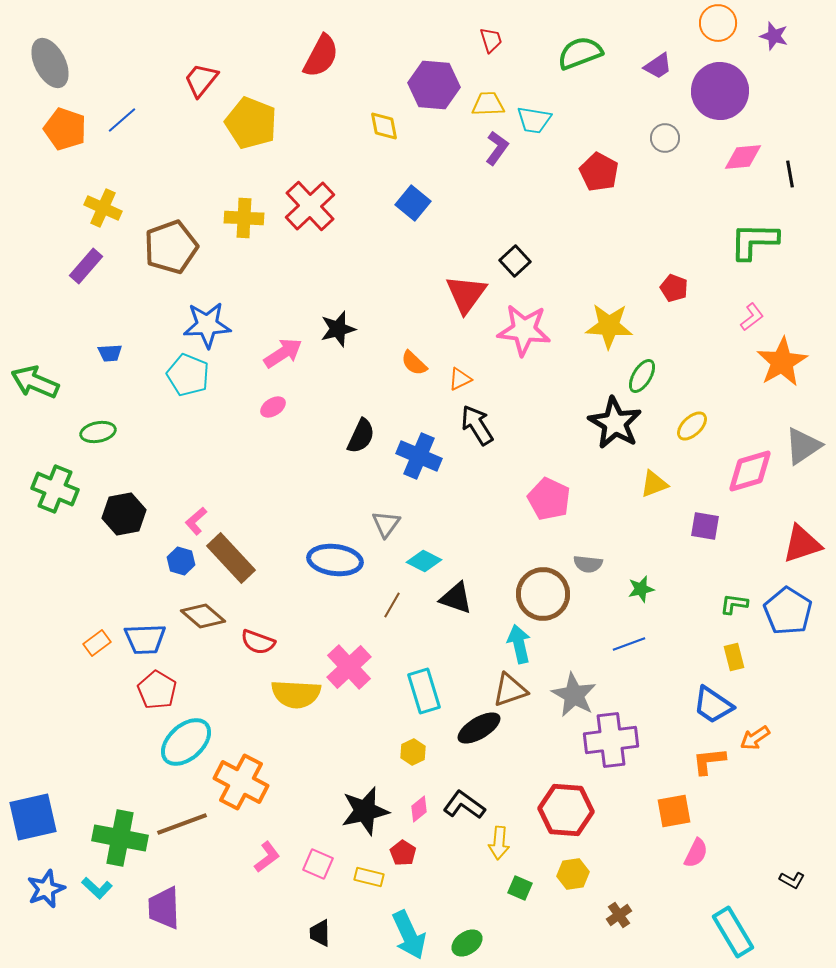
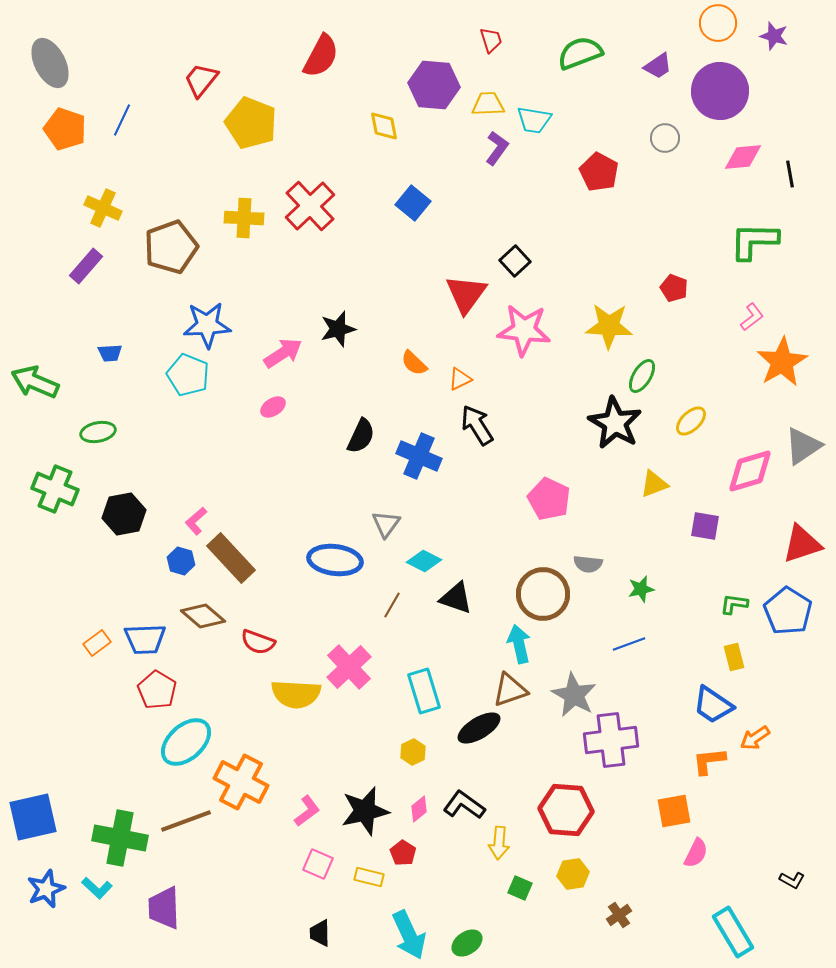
blue line at (122, 120): rotated 24 degrees counterclockwise
yellow ellipse at (692, 426): moved 1 px left, 5 px up
brown line at (182, 824): moved 4 px right, 3 px up
pink L-shape at (267, 857): moved 40 px right, 46 px up
